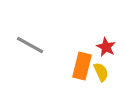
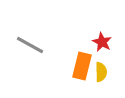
red star: moved 4 px left, 5 px up
yellow semicircle: rotated 24 degrees clockwise
